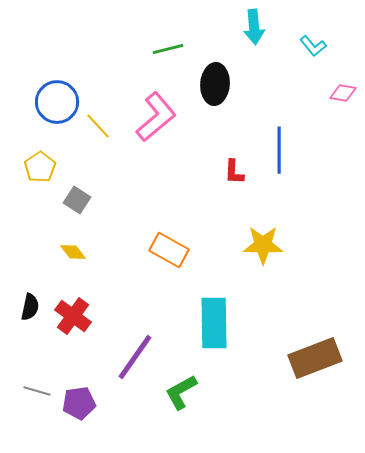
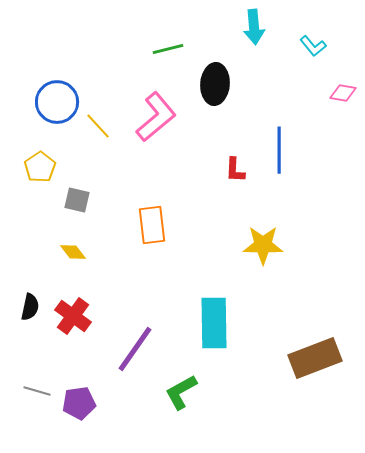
red L-shape: moved 1 px right, 2 px up
gray square: rotated 20 degrees counterclockwise
orange rectangle: moved 17 px left, 25 px up; rotated 54 degrees clockwise
purple line: moved 8 px up
